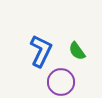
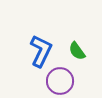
purple circle: moved 1 px left, 1 px up
